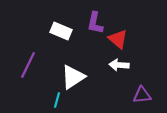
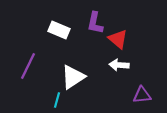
white rectangle: moved 2 px left, 1 px up
purple line: moved 1 px down
